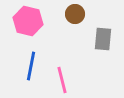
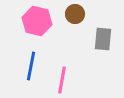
pink hexagon: moved 9 px right
pink line: rotated 24 degrees clockwise
